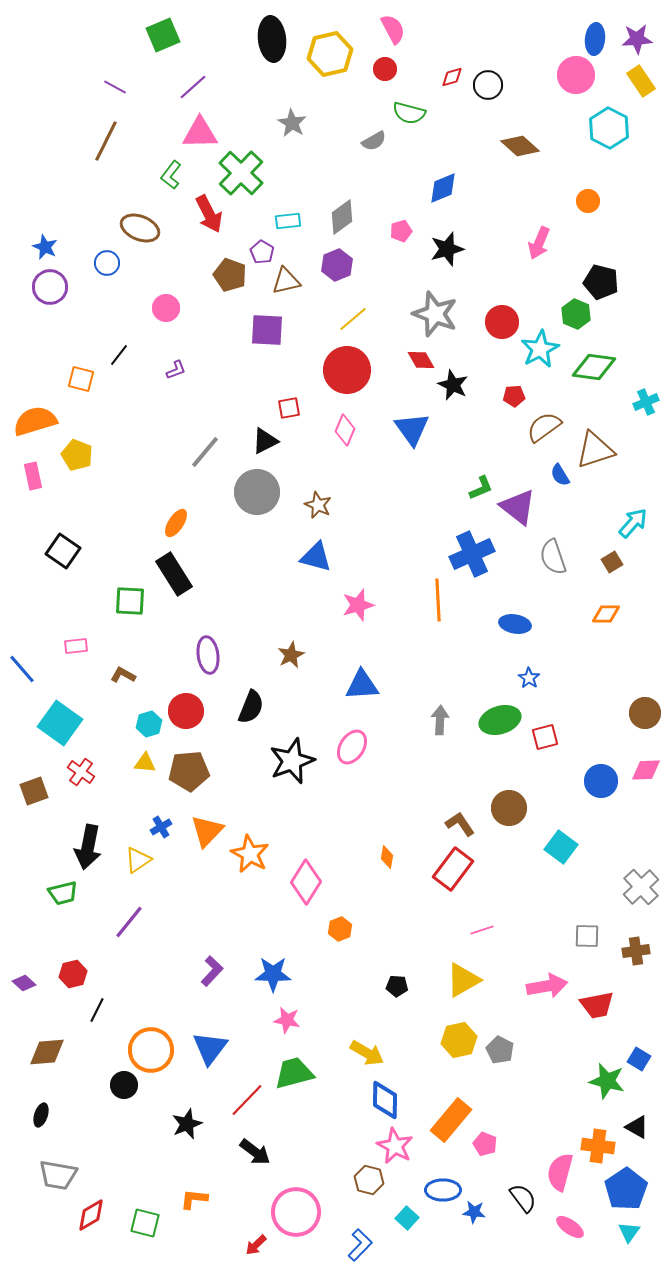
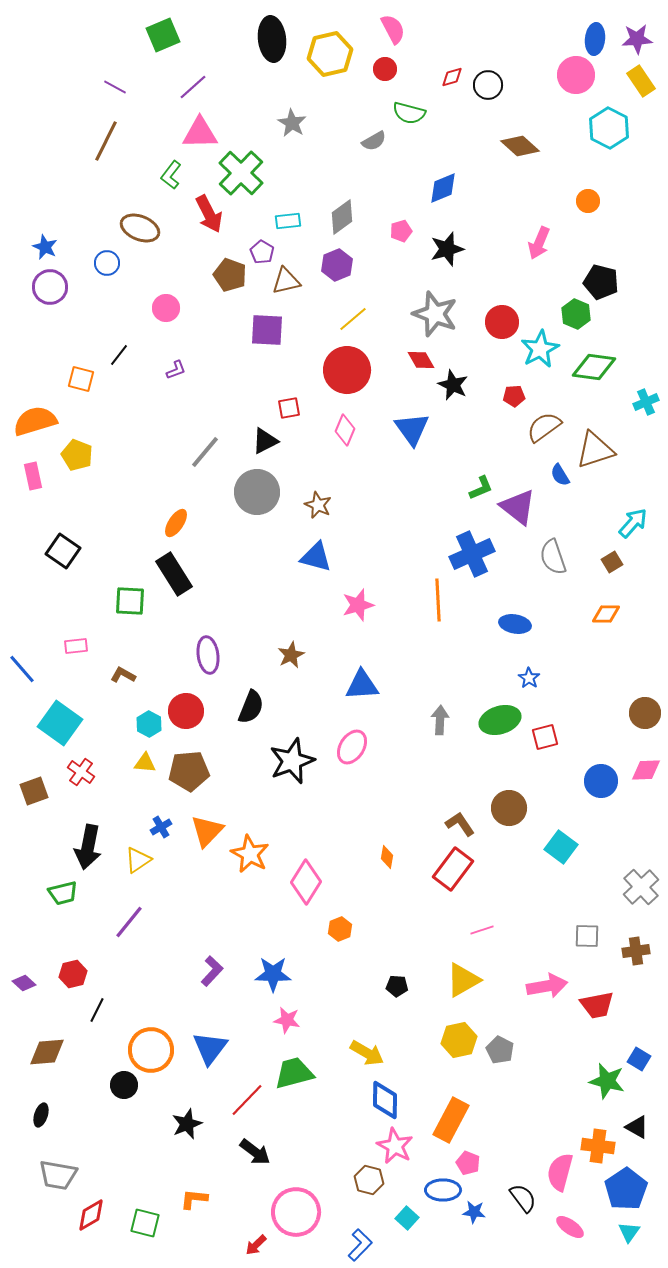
cyan hexagon at (149, 724): rotated 15 degrees counterclockwise
orange rectangle at (451, 1120): rotated 12 degrees counterclockwise
pink pentagon at (485, 1144): moved 17 px left, 19 px down
